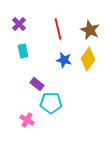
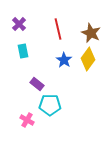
brown star: moved 1 px right, 3 px down
blue star: rotated 21 degrees clockwise
cyan pentagon: moved 1 px left, 2 px down
